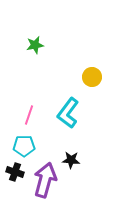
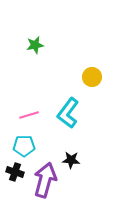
pink line: rotated 54 degrees clockwise
